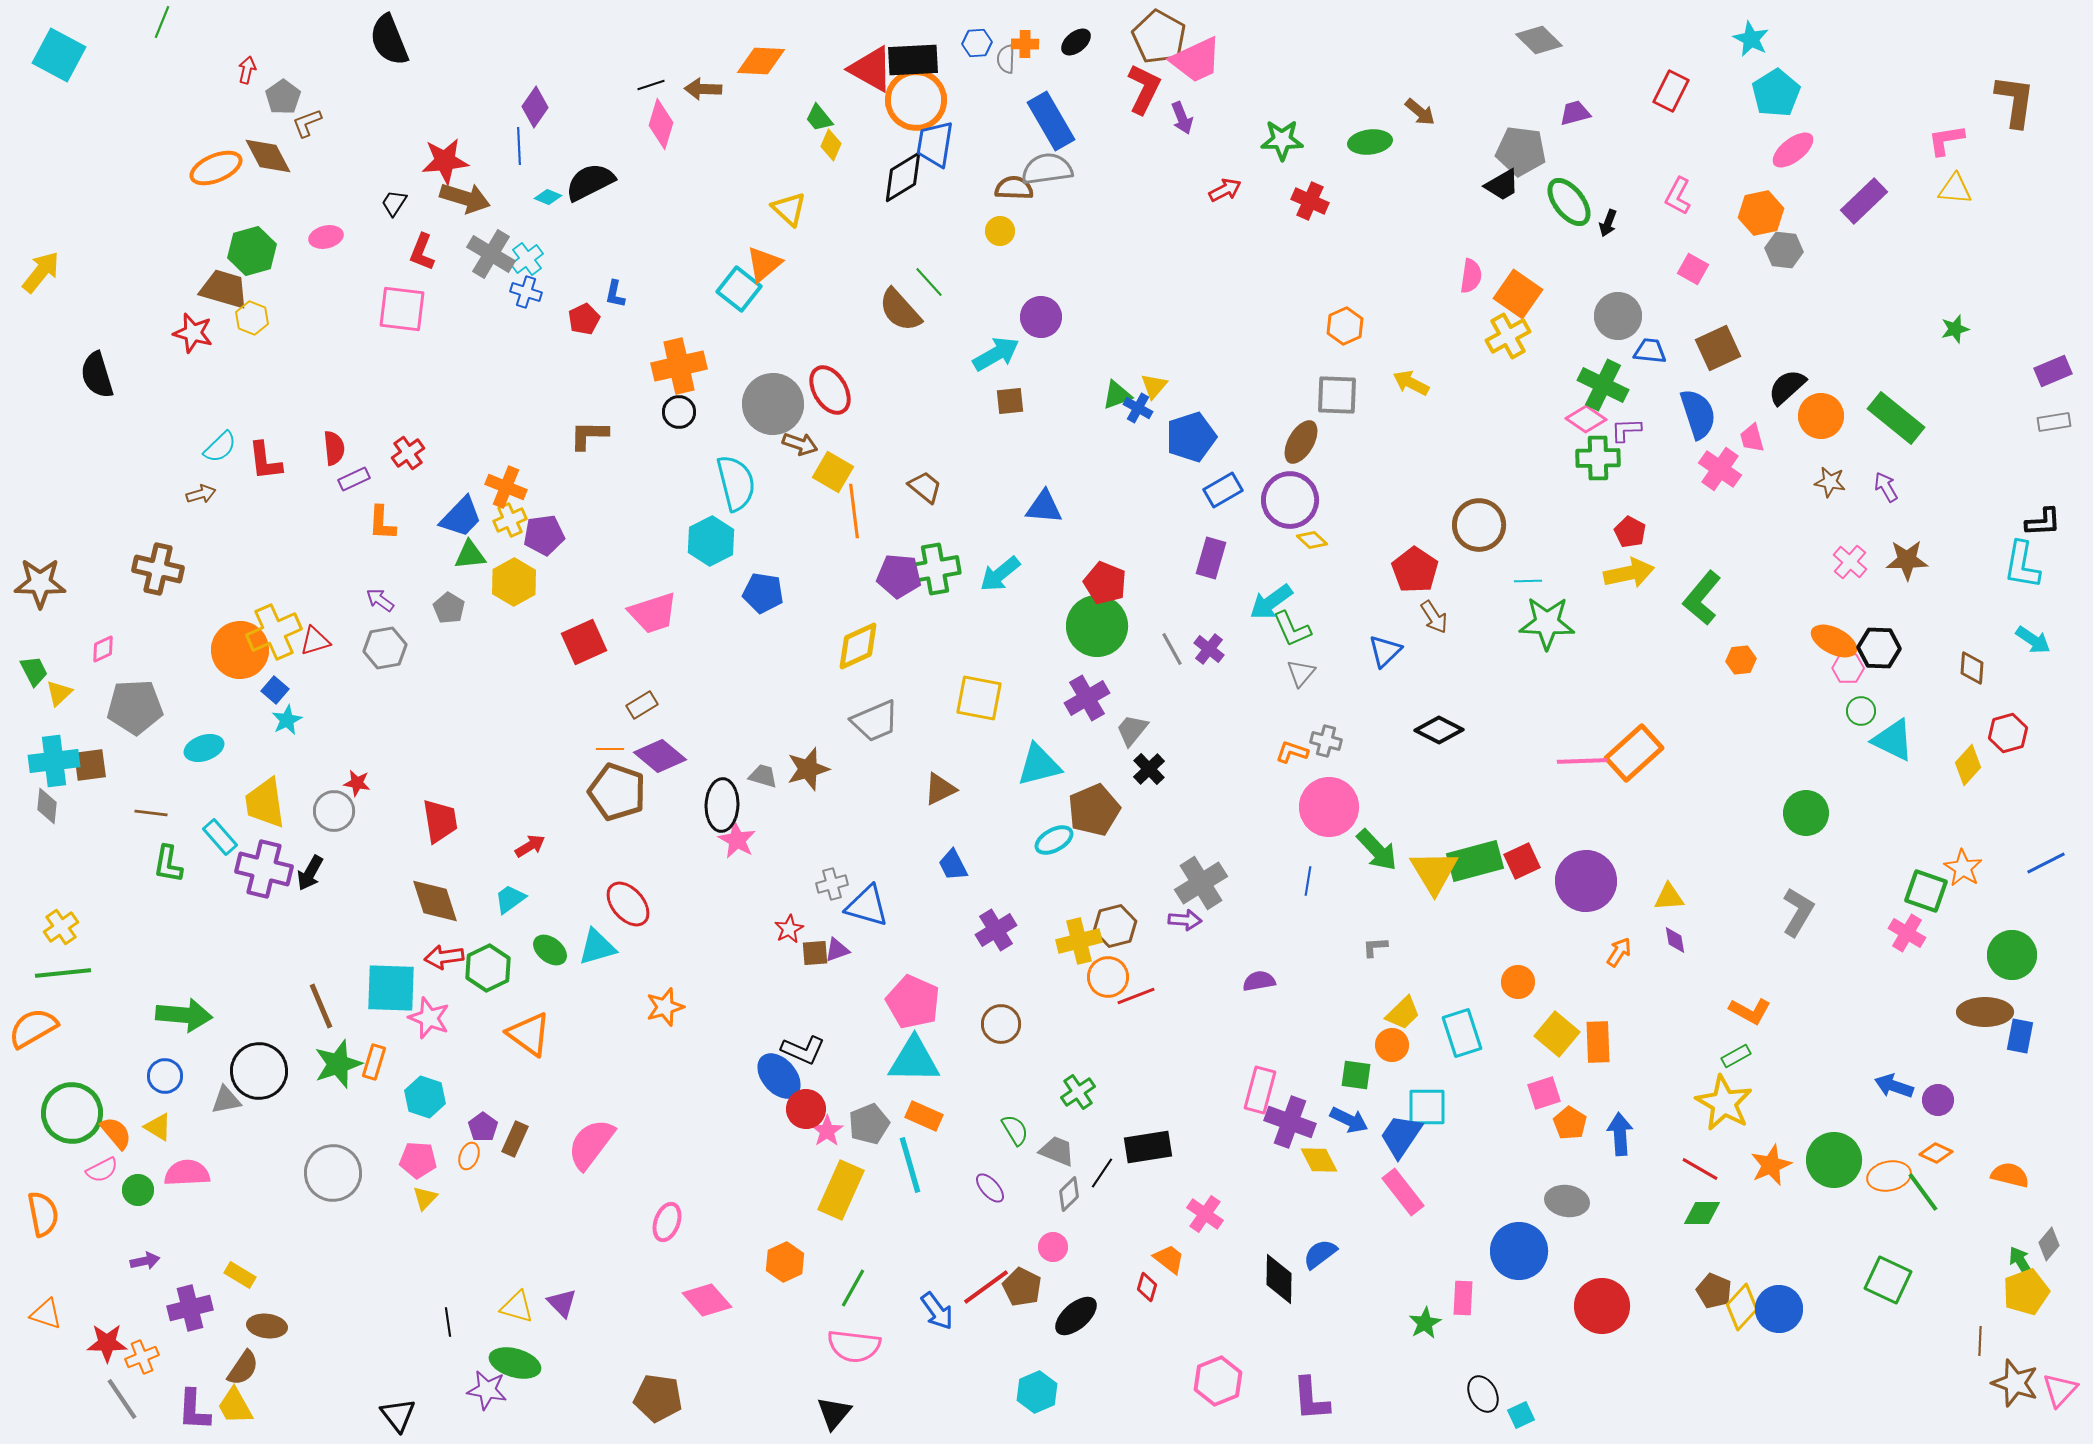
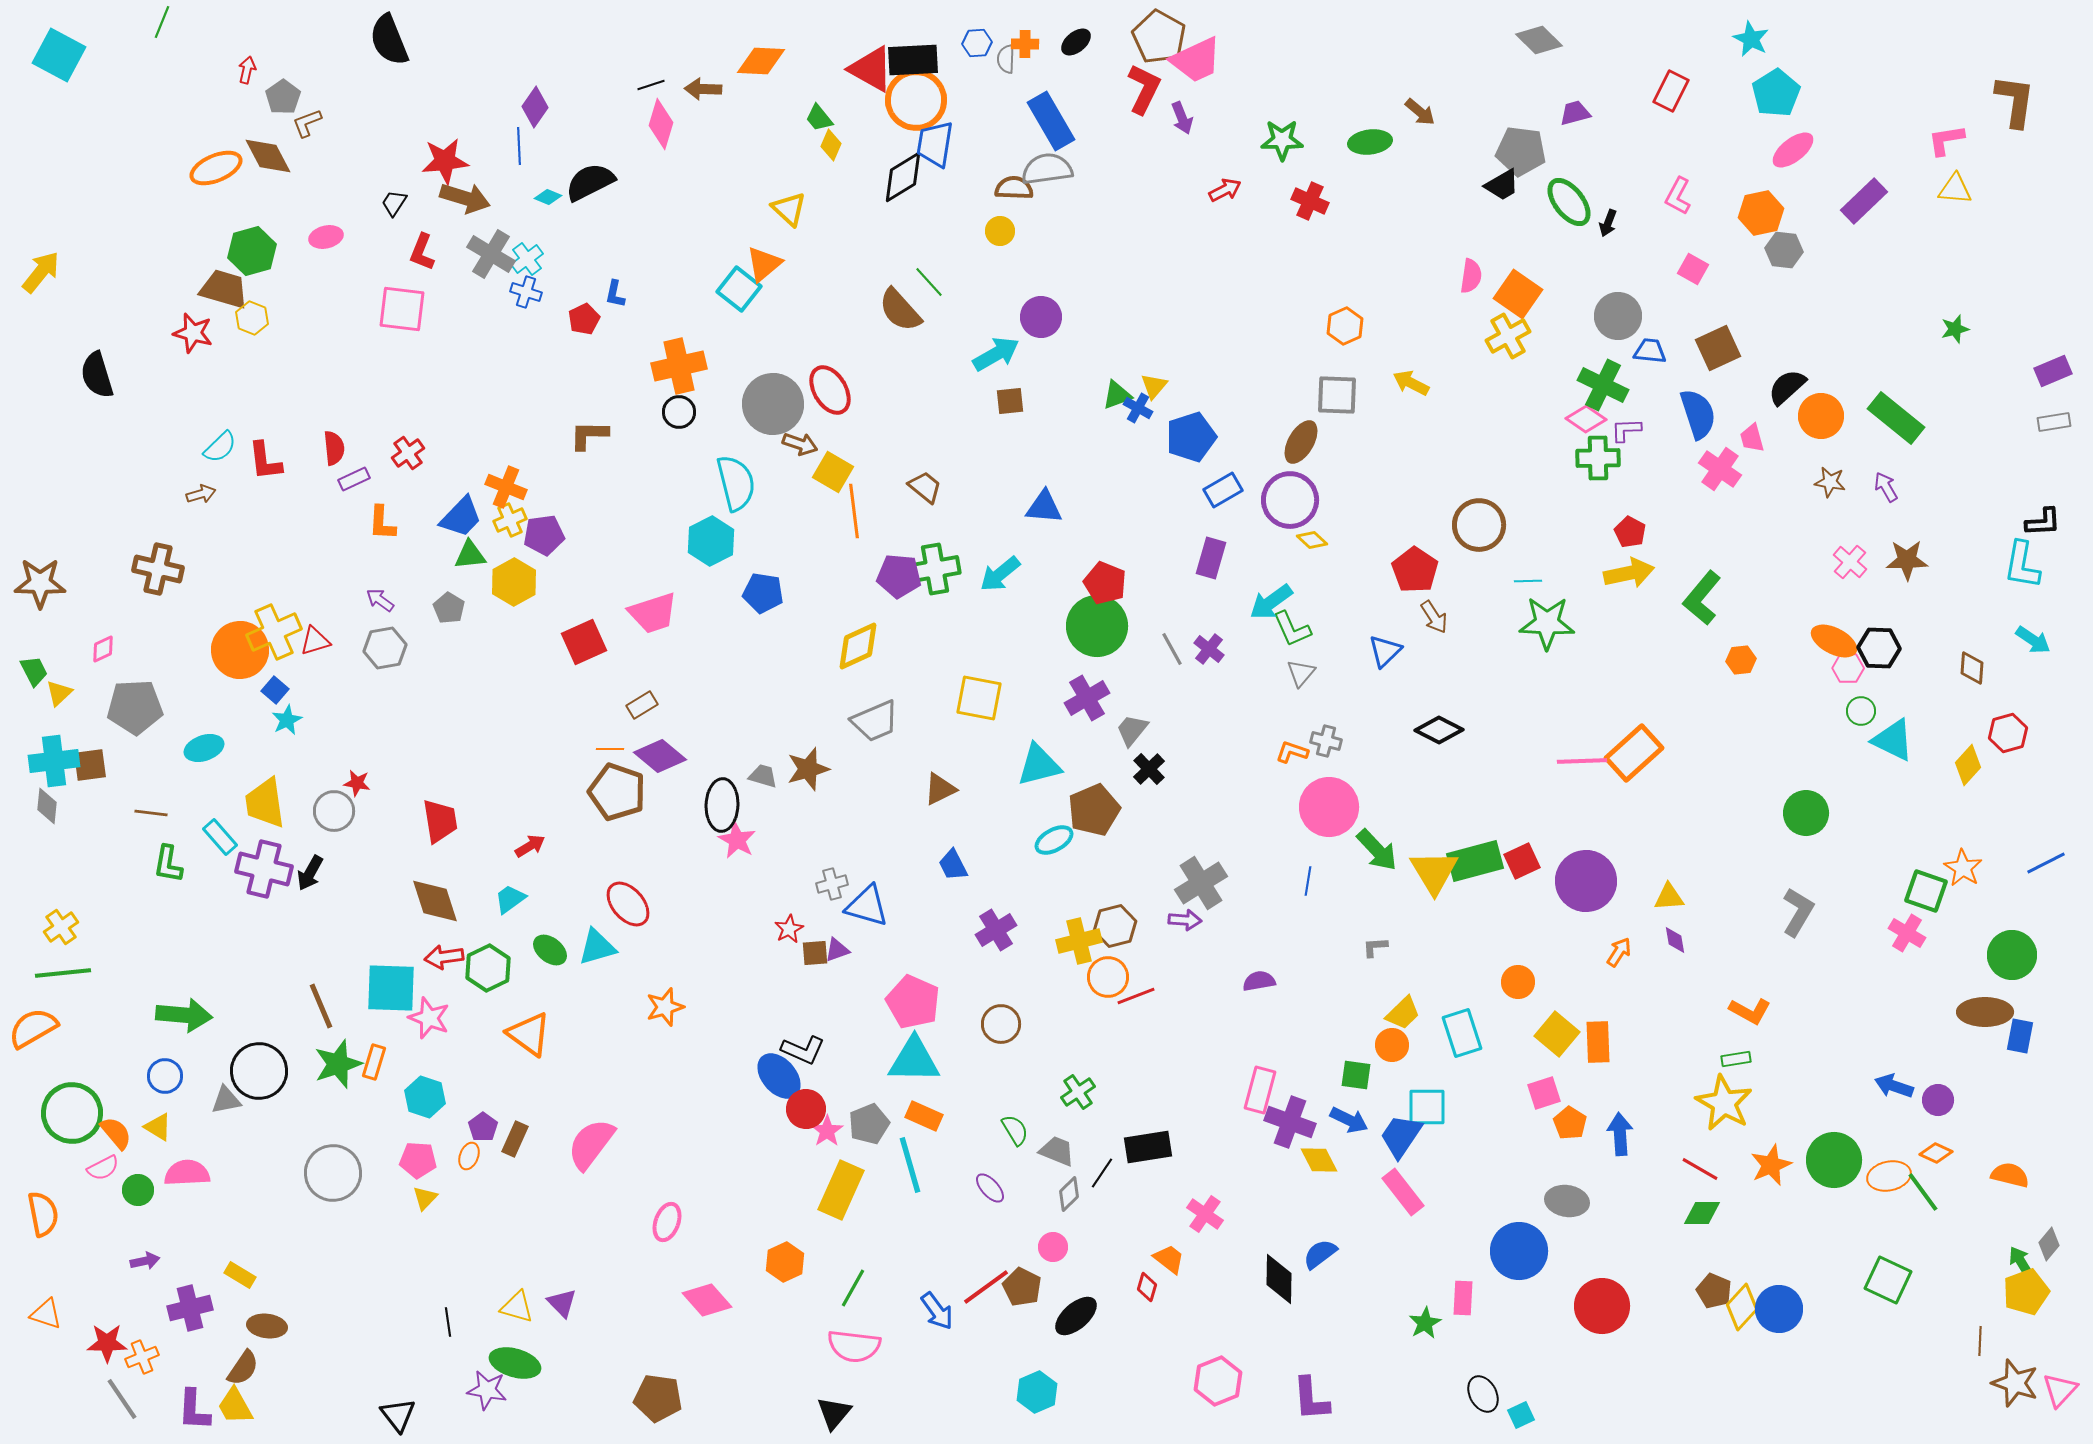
green rectangle at (1736, 1056): moved 3 px down; rotated 20 degrees clockwise
pink semicircle at (102, 1170): moved 1 px right, 2 px up
